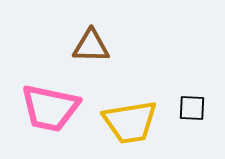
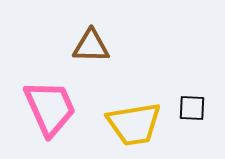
pink trapezoid: rotated 126 degrees counterclockwise
yellow trapezoid: moved 4 px right, 2 px down
